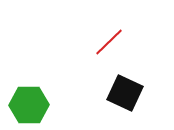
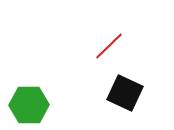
red line: moved 4 px down
